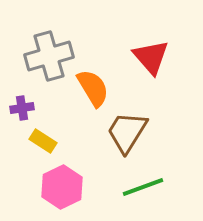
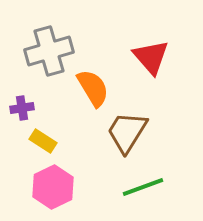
gray cross: moved 5 px up
pink hexagon: moved 9 px left
